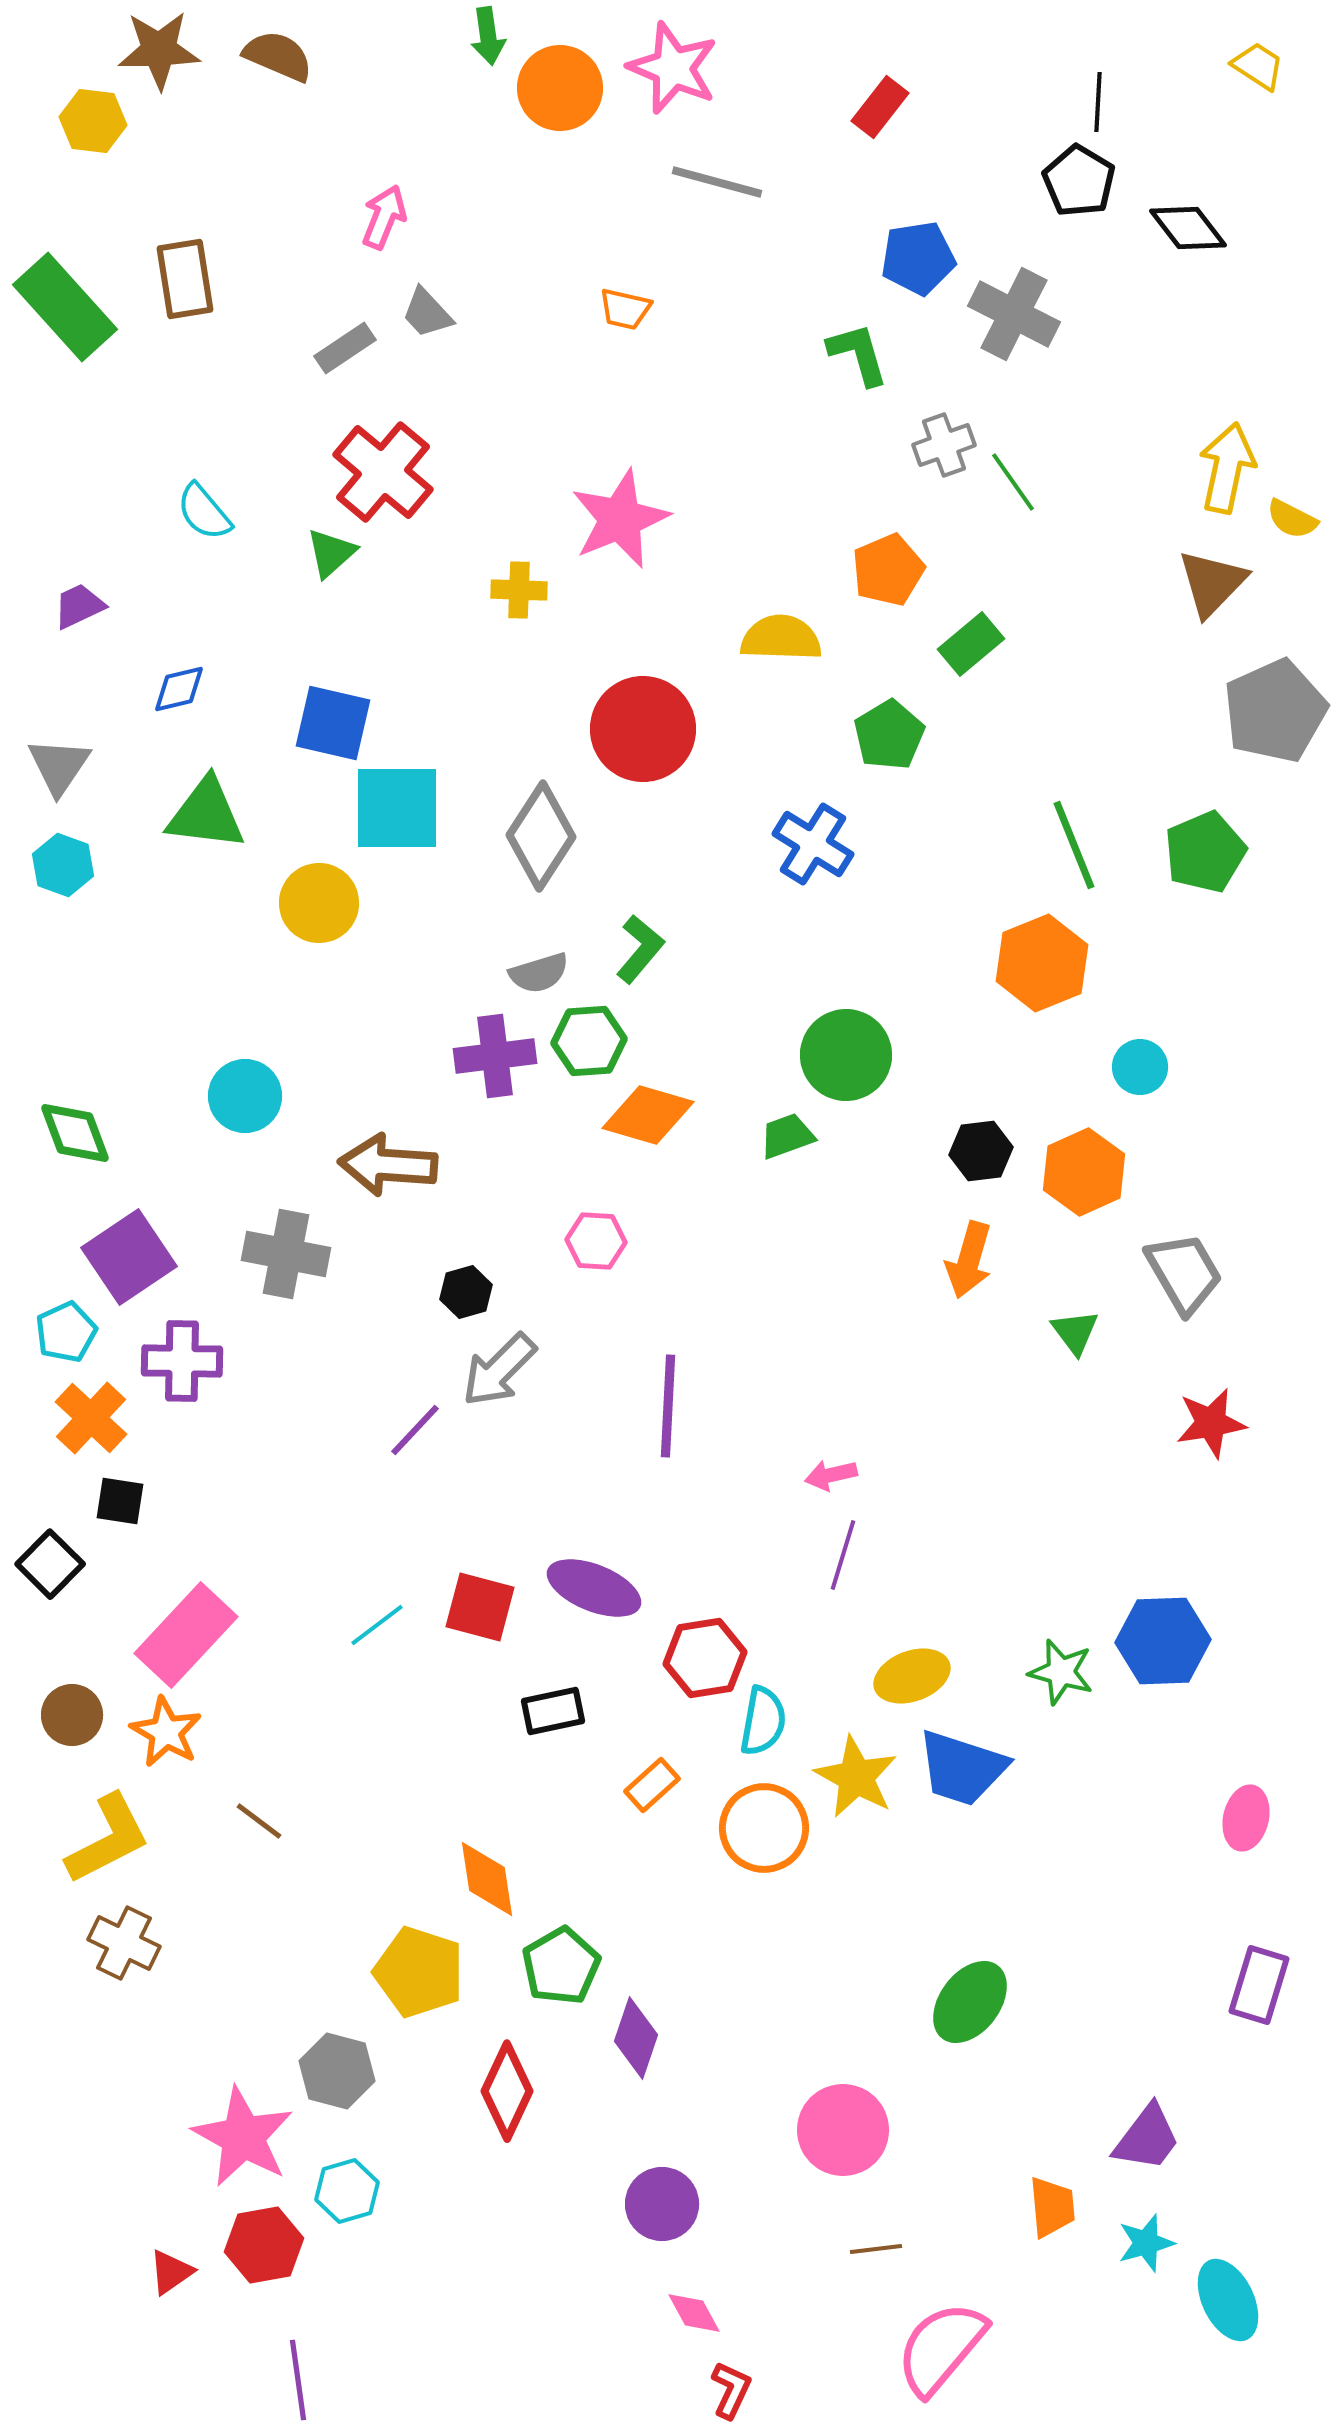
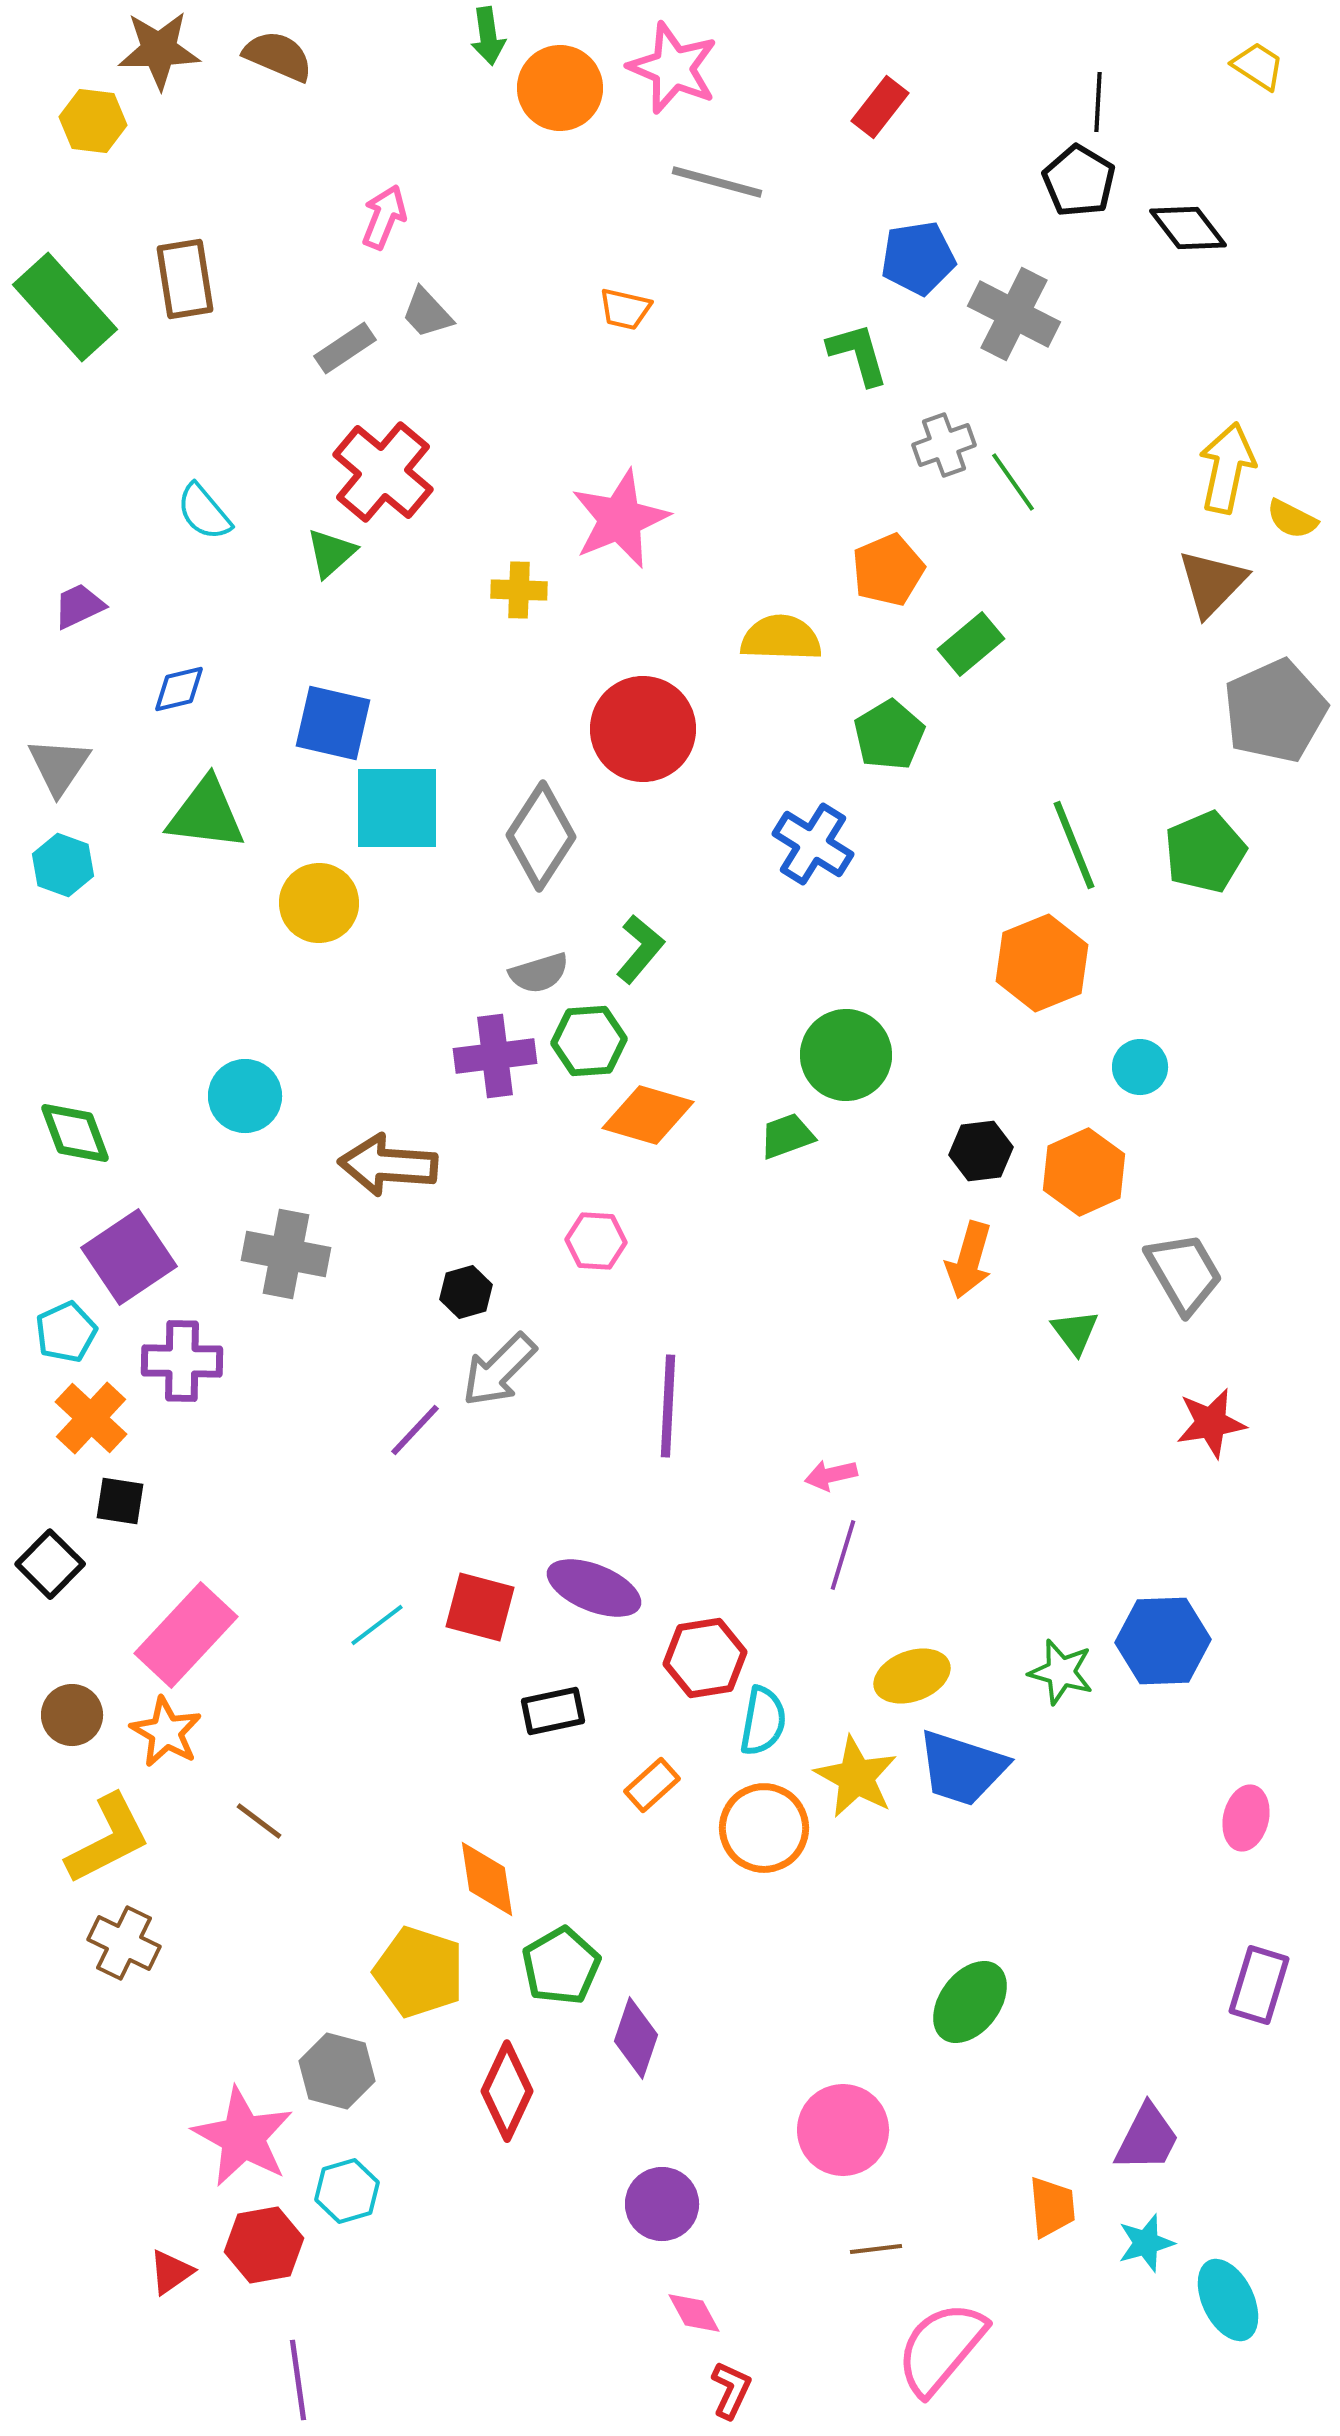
purple trapezoid at (1147, 2138): rotated 10 degrees counterclockwise
